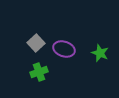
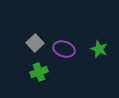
gray square: moved 1 px left
green star: moved 1 px left, 4 px up
